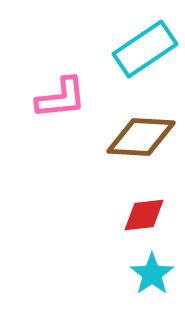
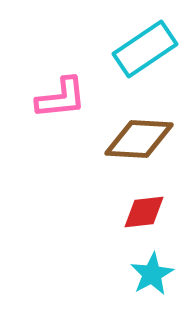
brown diamond: moved 2 px left, 2 px down
red diamond: moved 3 px up
cyan star: rotated 6 degrees clockwise
